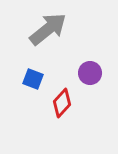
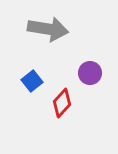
gray arrow: rotated 48 degrees clockwise
blue square: moved 1 px left, 2 px down; rotated 30 degrees clockwise
